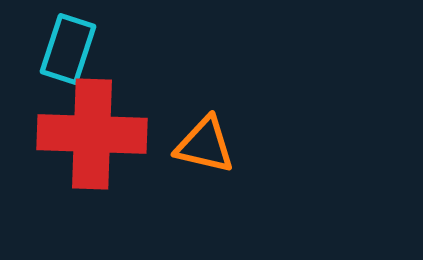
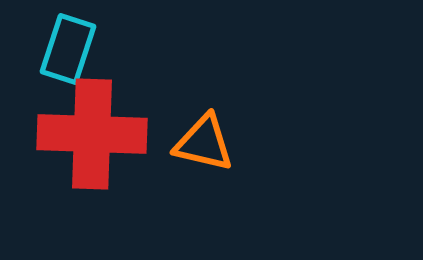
orange triangle: moved 1 px left, 2 px up
